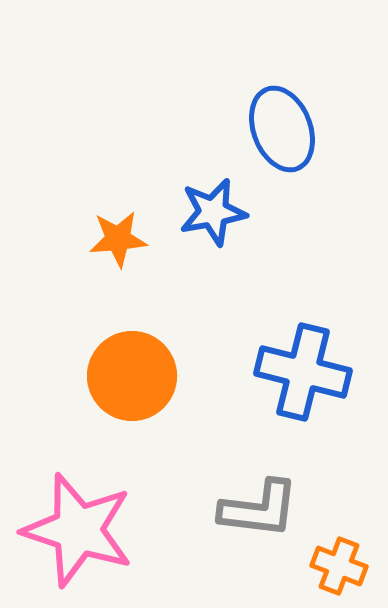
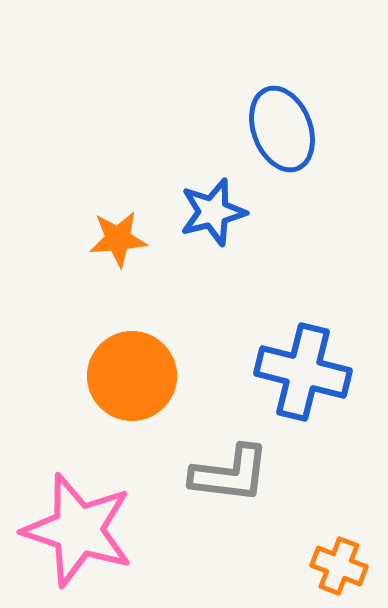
blue star: rotated 4 degrees counterclockwise
gray L-shape: moved 29 px left, 35 px up
